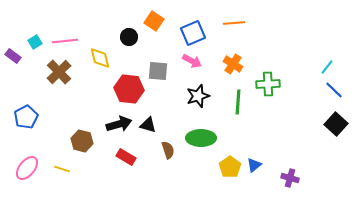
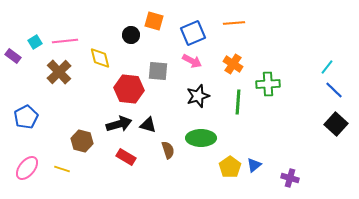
orange square: rotated 18 degrees counterclockwise
black circle: moved 2 px right, 2 px up
